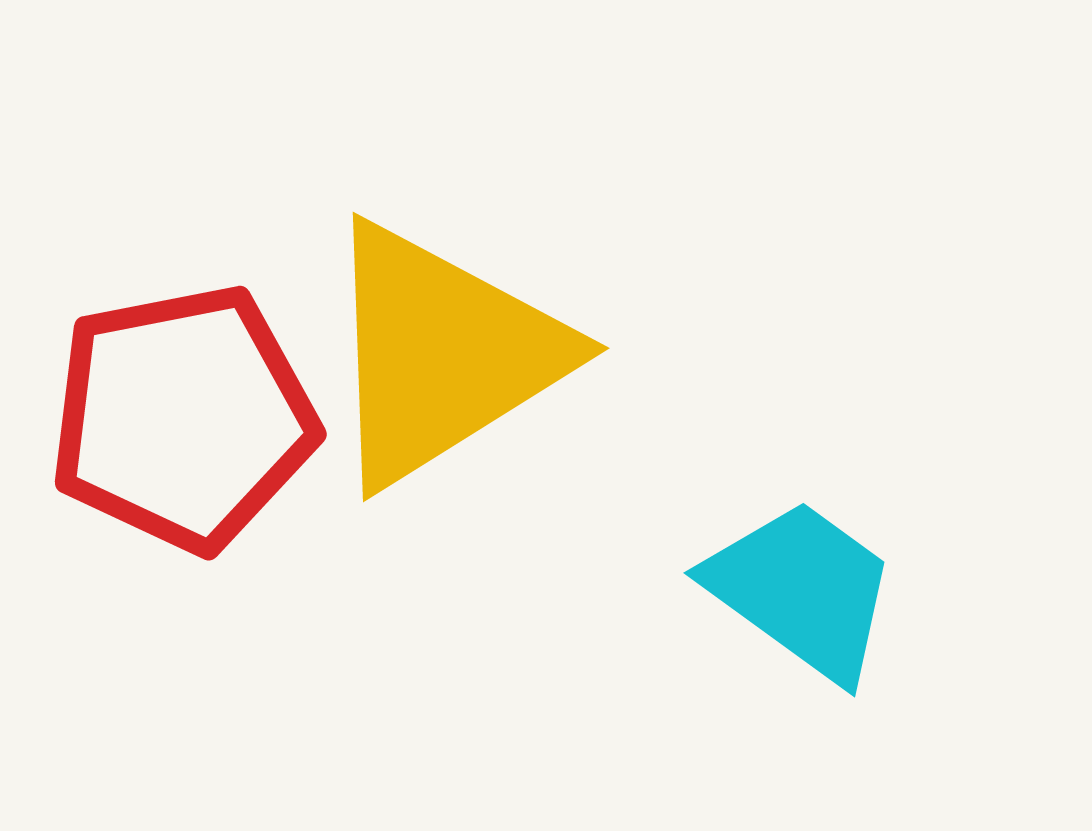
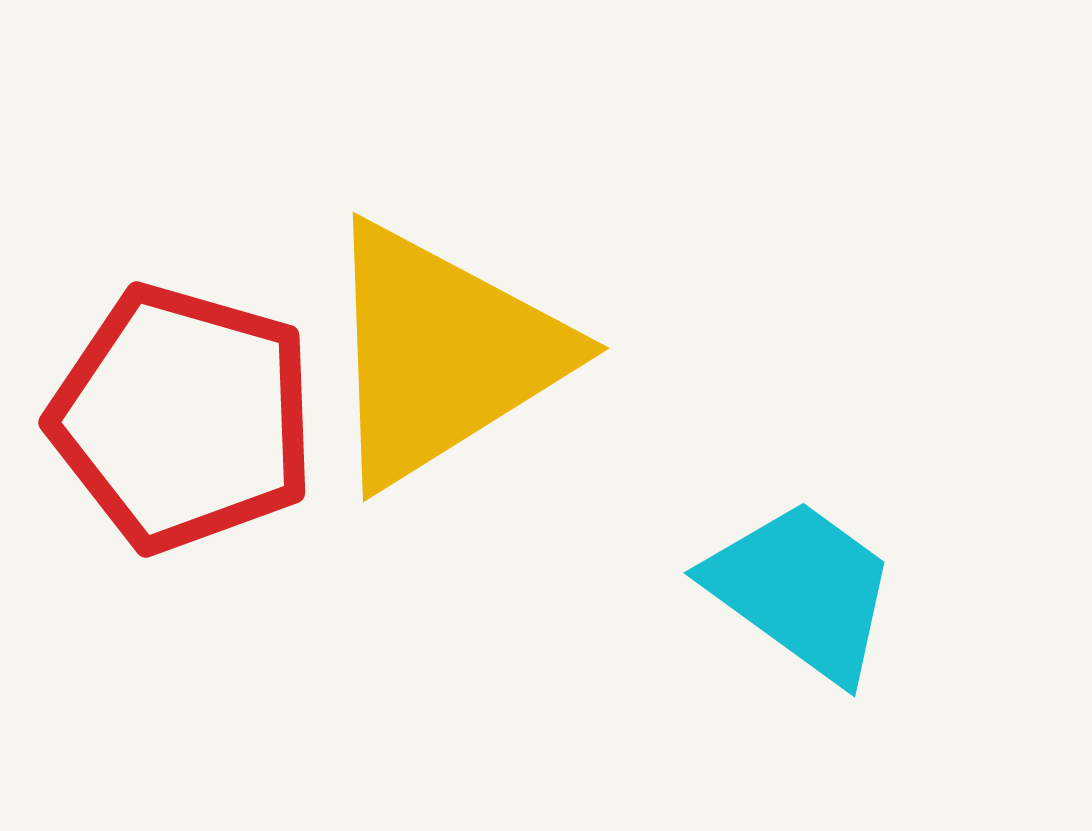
red pentagon: rotated 27 degrees clockwise
